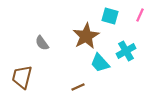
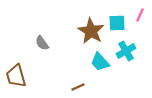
cyan square: moved 7 px right, 7 px down; rotated 18 degrees counterclockwise
brown star: moved 5 px right, 5 px up; rotated 12 degrees counterclockwise
cyan trapezoid: moved 1 px up
brown trapezoid: moved 6 px left, 1 px up; rotated 30 degrees counterclockwise
